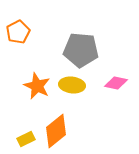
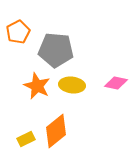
gray pentagon: moved 25 px left
